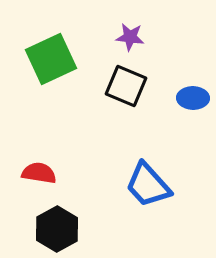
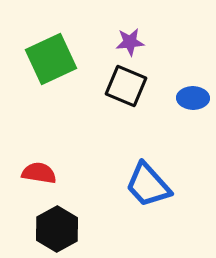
purple star: moved 5 px down; rotated 12 degrees counterclockwise
